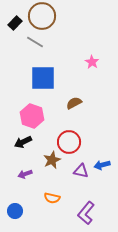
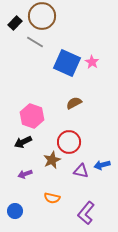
blue square: moved 24 px right, 15 px up; rotated 24 degrees clockwise
